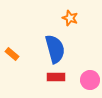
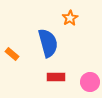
orange star: rotated 21 degrees clockwise
blue semicircle: moved 7 px left, 6 px up
pink circle: moved 2 px down
